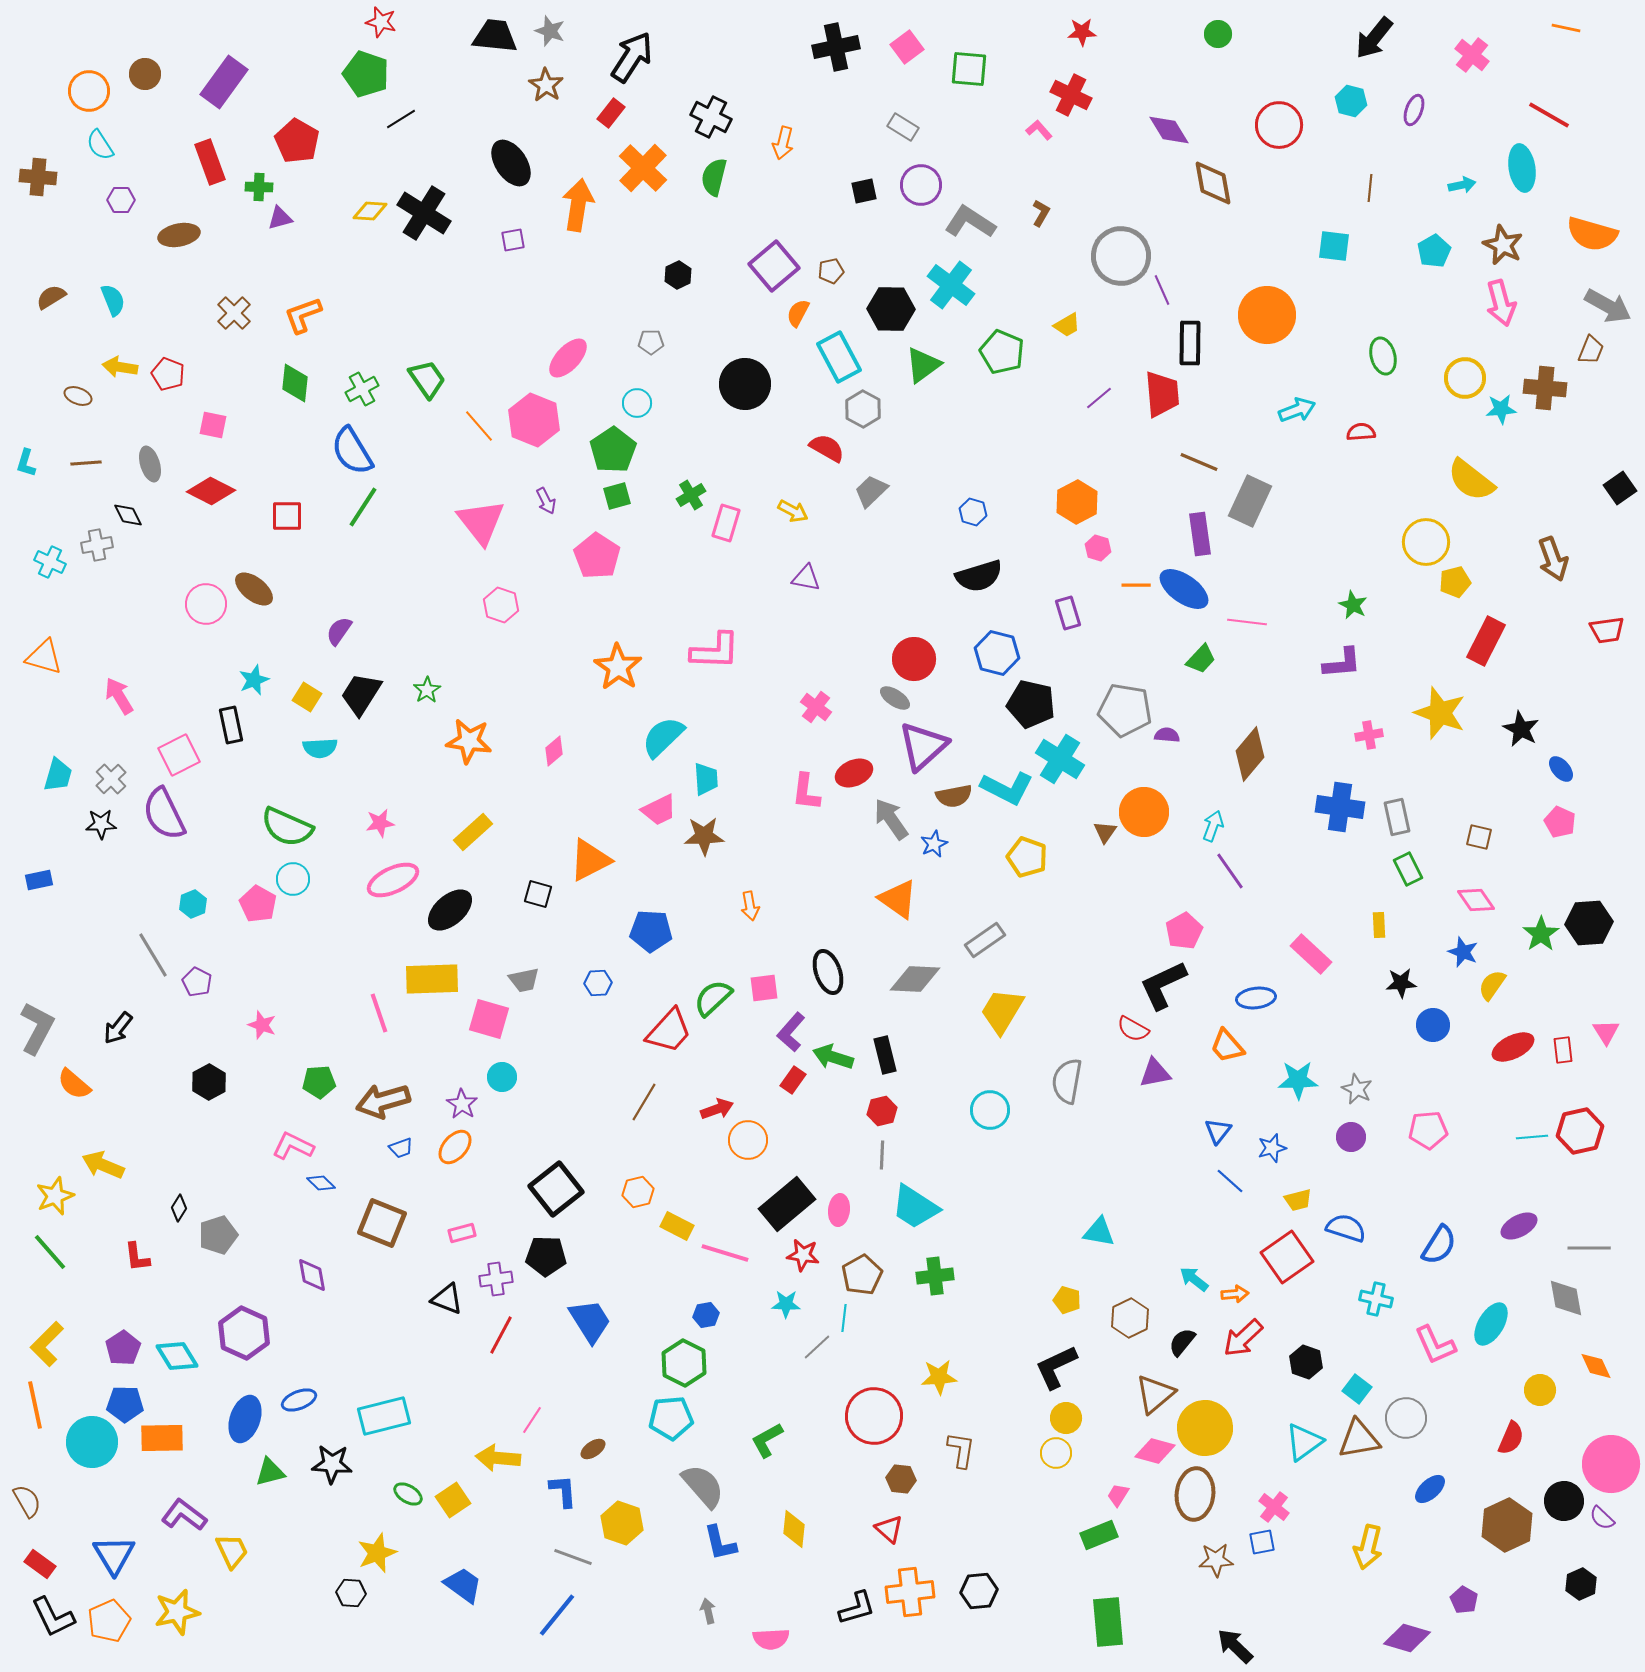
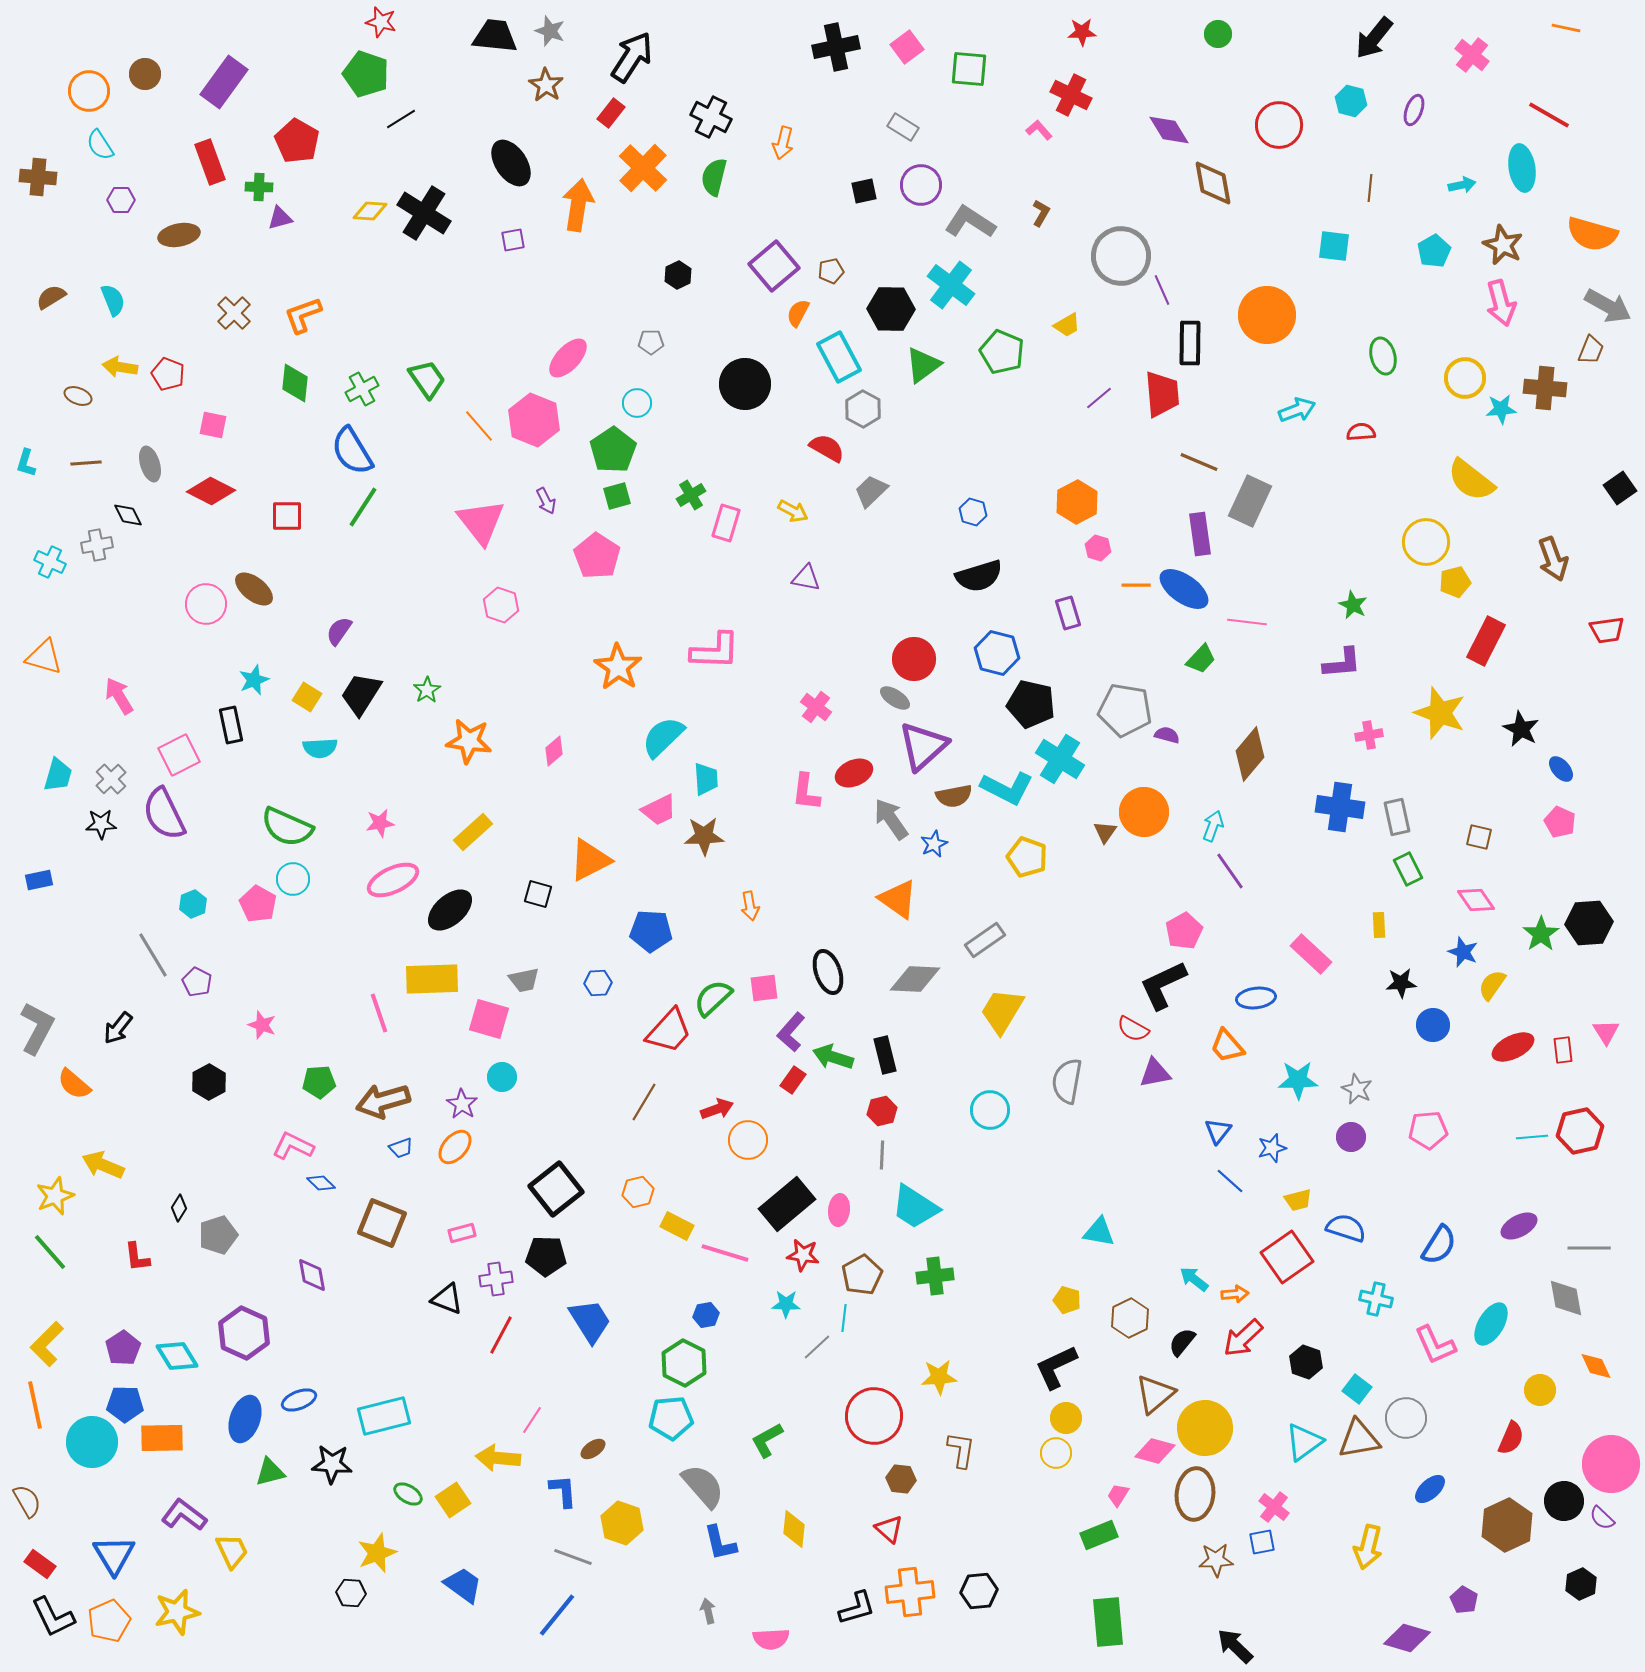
purple semicircle at (1167, 735): rotated 10 degrees clockwise
